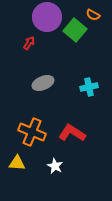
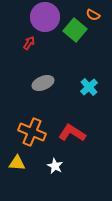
purple circle: moved 2 px left
cyan cross: rotated 30 degrees counterclockwise
